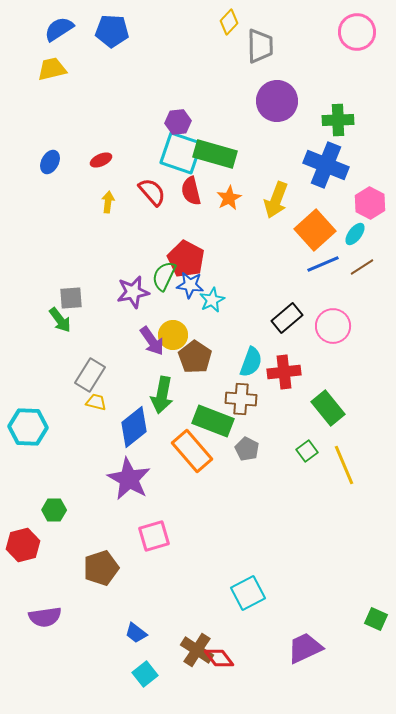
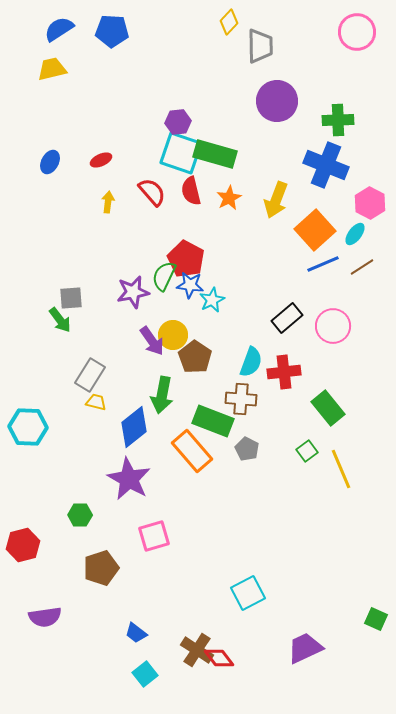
yellow line at (344, 465): moved 3 px left, 4 px down
green hexagon at (54, 510): moved 26 px right, 5 px down
